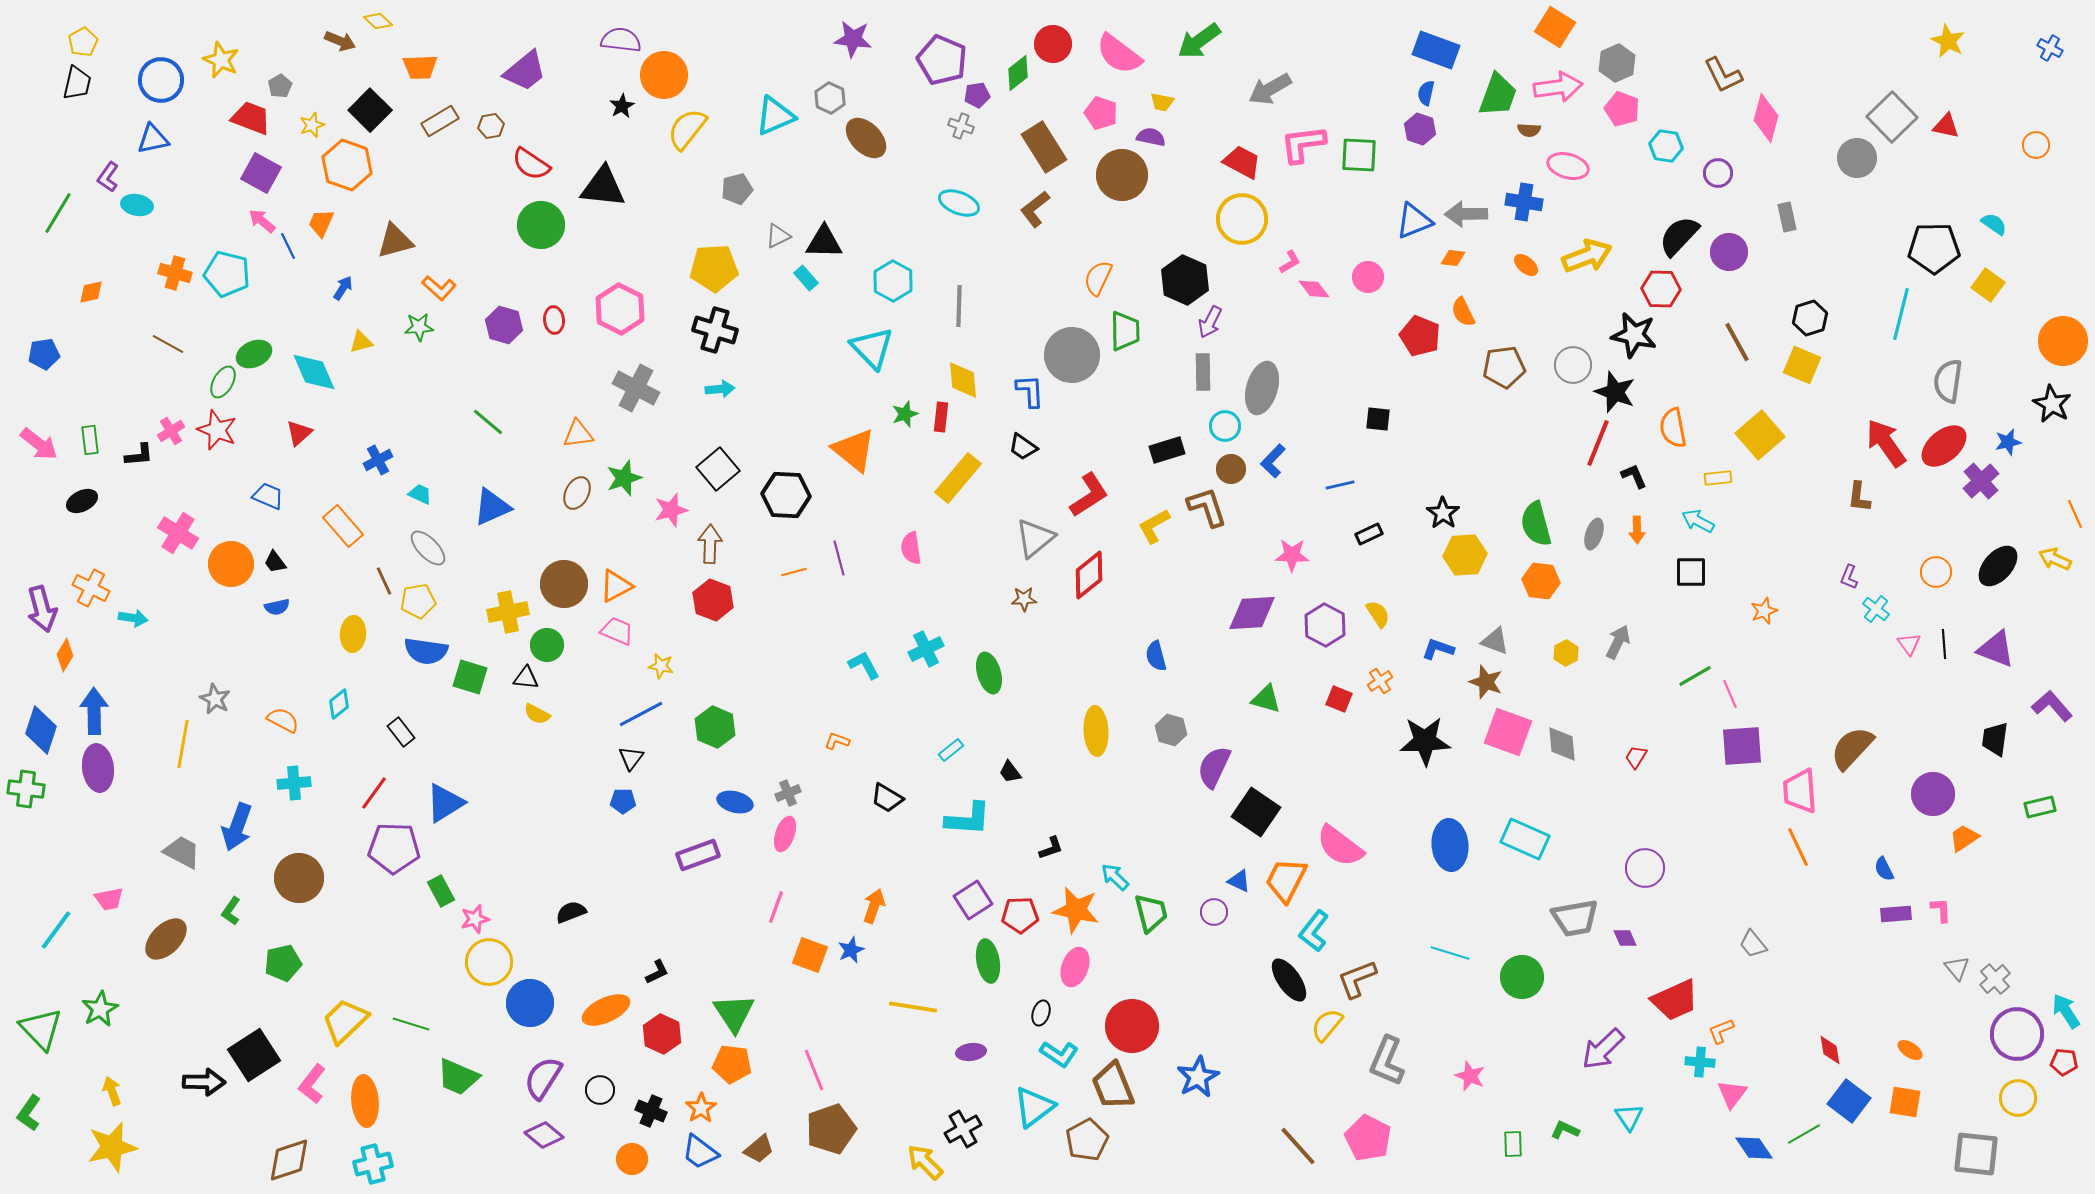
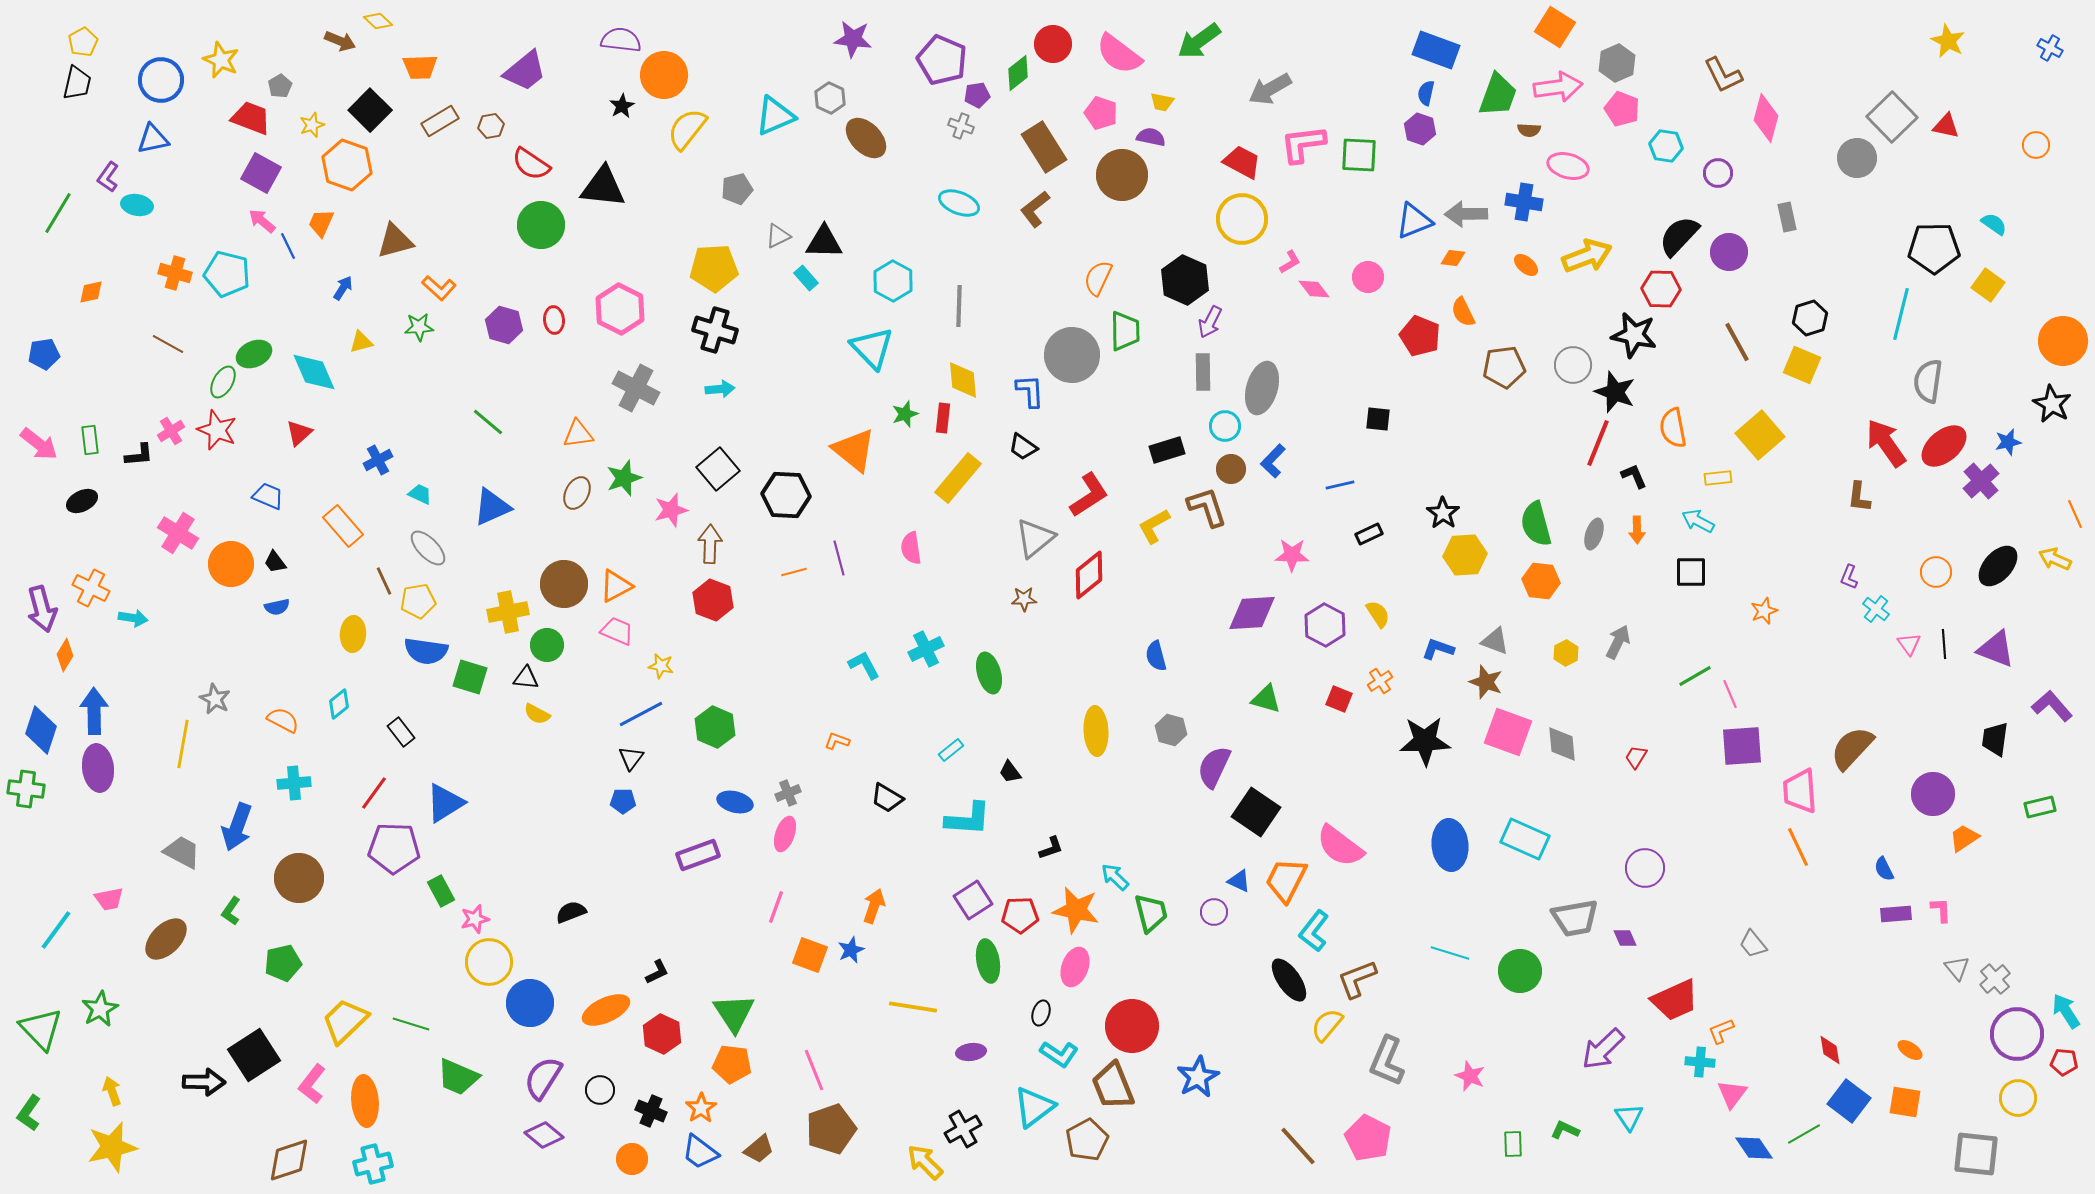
gray semicircle at (1948, 381): moved 20 px left
red rectangle at (941, 417): moved 2 px right, 1 px down
green circle at (1522, 977): moved 2 px left, 6 px up
